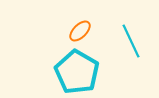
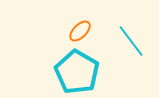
cyan line: rotated 12 degrees counterclockwise
